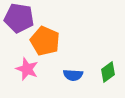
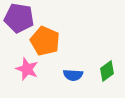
green diamond: moved 1 px left, 1 px up
